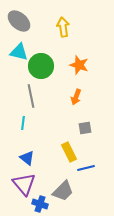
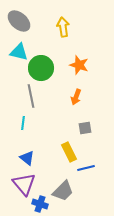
green circle: moved 2 px down
